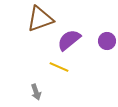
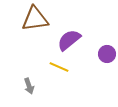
brown triangle: moved 5 px left; rotated 12 degrees clockwise
purple circle: moved 13 px down
gray arrow: moved 7 px left, 6 px up
